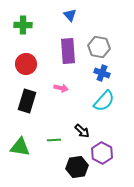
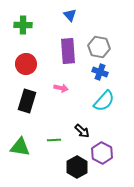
blue cross: moved 2 px left, 1 px up
black hexagon: rotated 20 degrees counterclockwise
